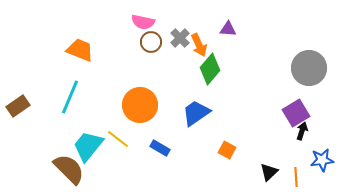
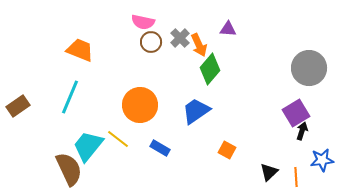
blue trapezoid: moved 2 px up
brown semicircle: rotated 20 degrees clockwise
